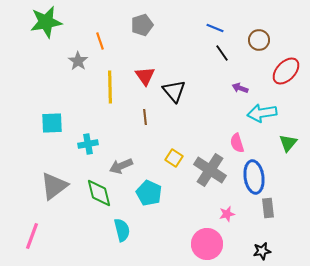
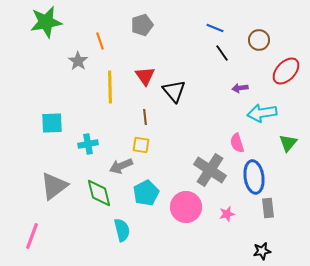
purple arrow: rotated 28 degrees counterclockwise
yellow square: moved 33 px left, 13 px up; rotated 24 degrees counterclockwise
cyan pentagon: moved 3 px left; rotated 20 degrees clockwise
pink circle: moved 21 px left, 37 px up
